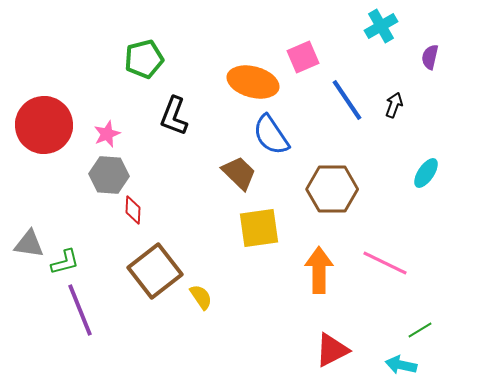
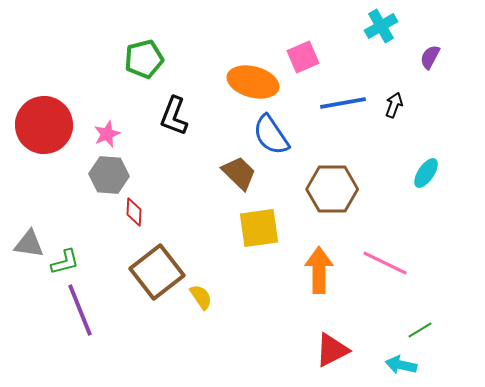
purple semicircle: rotated 15 degrees clockwise
blue line: moved 4 px left, 3 px down; rotated 66 degrees counterclockwise
red diamond: moved 1 px right, 2 px down
brown square: moved 2 px right, 1 px down
